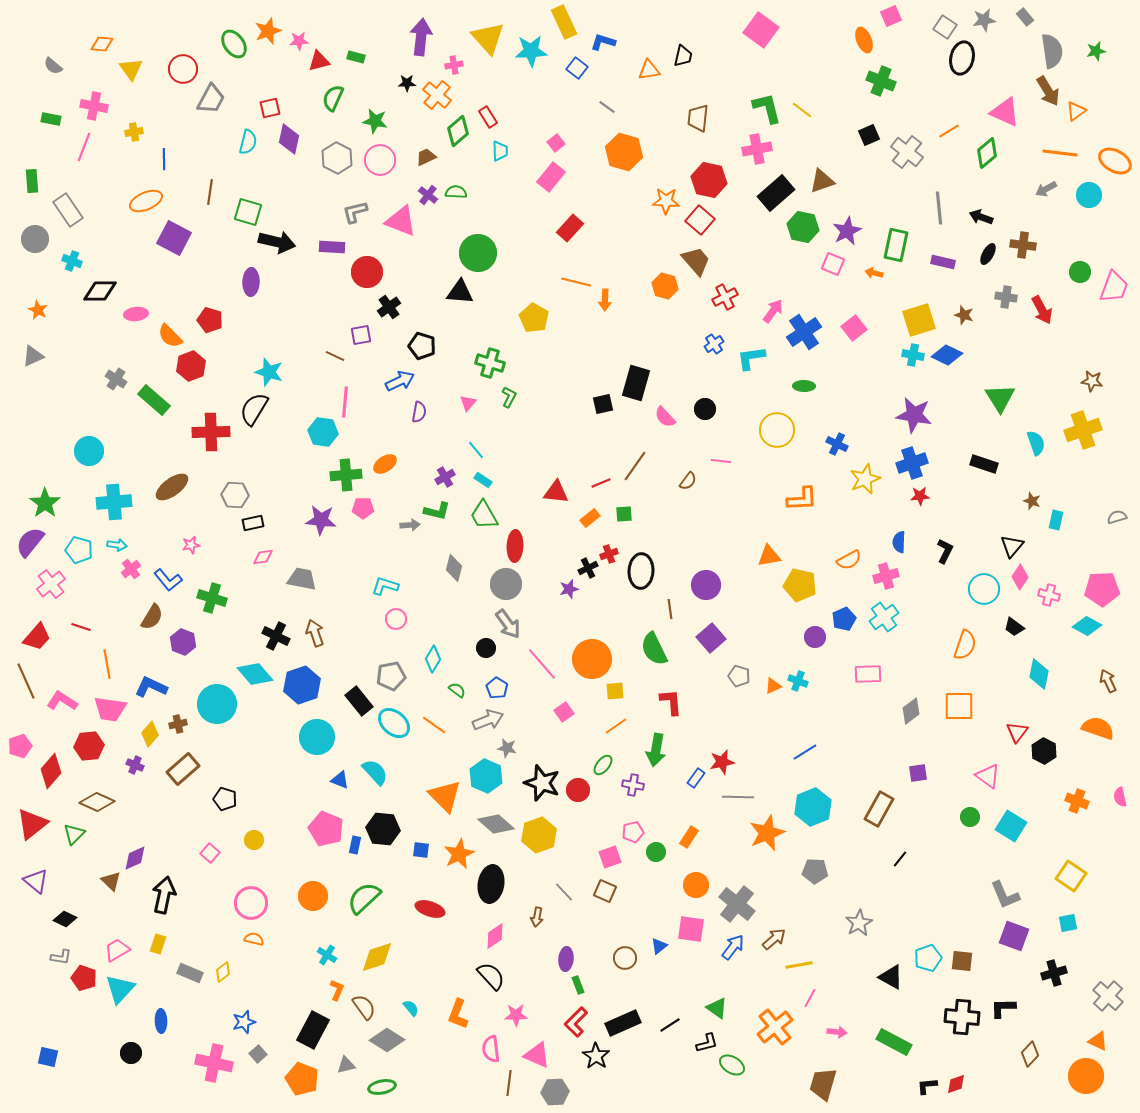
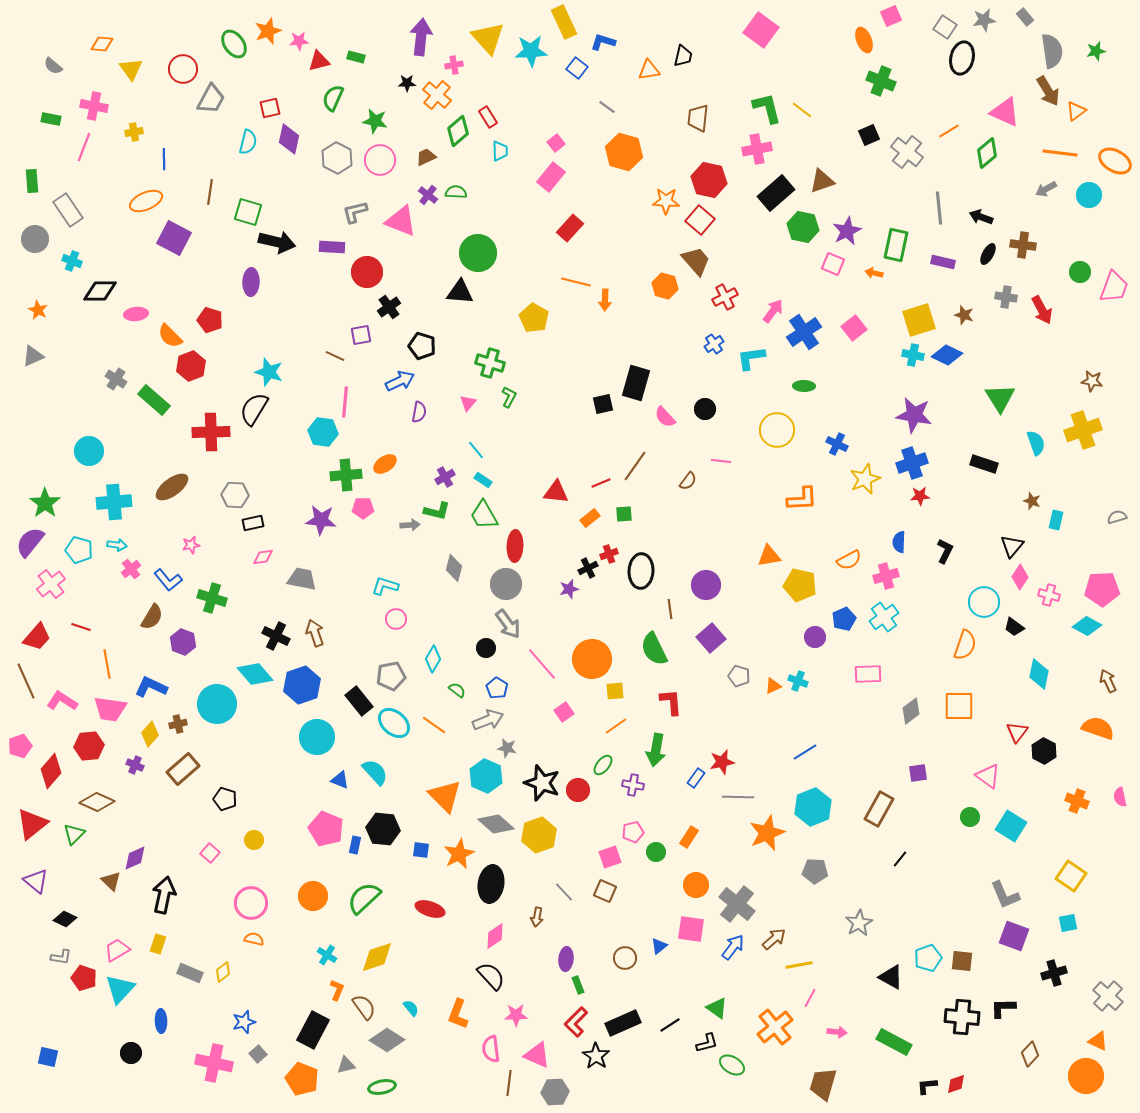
cyan circle at (984, 589): moved 13 px down
